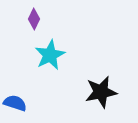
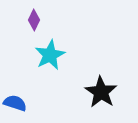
purple diamond: moved 1 px down
black star: rotated 28 degrees counterclockwise
